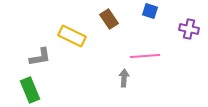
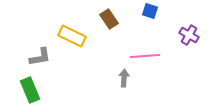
purple cross: moved 6 px down; rotated 18 degrees clockwise
